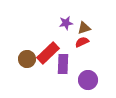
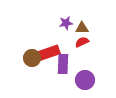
brown triangle: moved 2 px left; rotated 16 degrees clockwise
red rectangle: rotated 25 degrees clockwise
brown circle: moved 5 px right, 1 px up
purple circle: moved 3 px left
